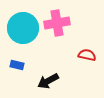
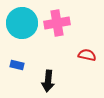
cyan circle: moved 1 px left, 5 px up
black arrow: rotated 55 degrees counterclockwise
